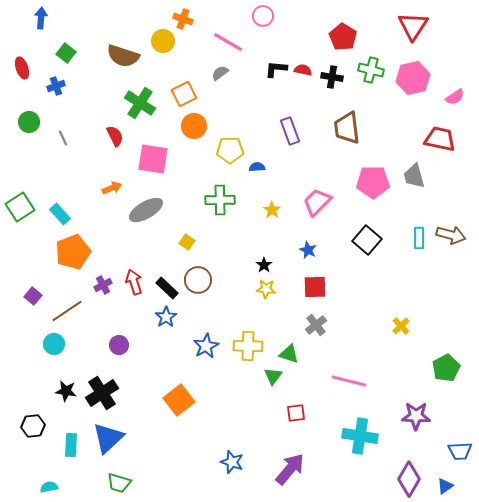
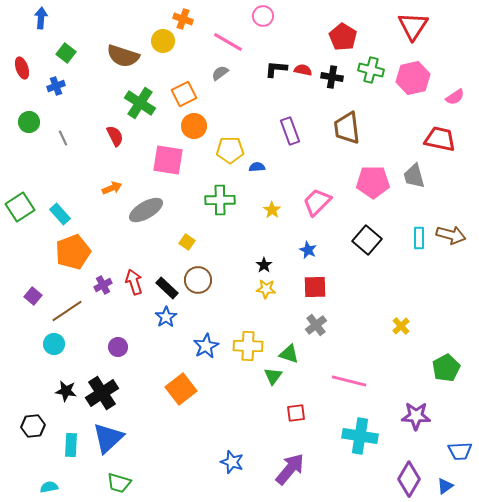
pink square at (153, 159): moved 15 px right, 1 px down
purple circle at (119, 345): moved 1 px left, 2 px down
orange square at (179, 400): moved 2 px right, 11 px up
